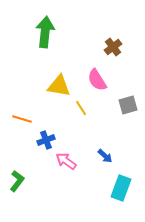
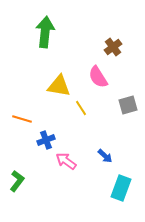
pink semicircle: moved 1 px right, 3 px up
